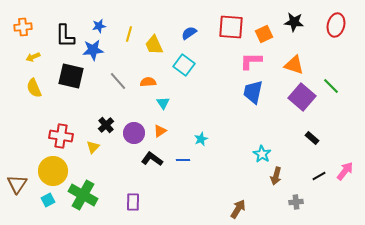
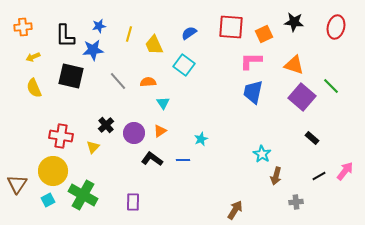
red ellipse at (336, 25): moved 2 px down
brown arrow at (238, 209): moved 3 px left, 1 px down
